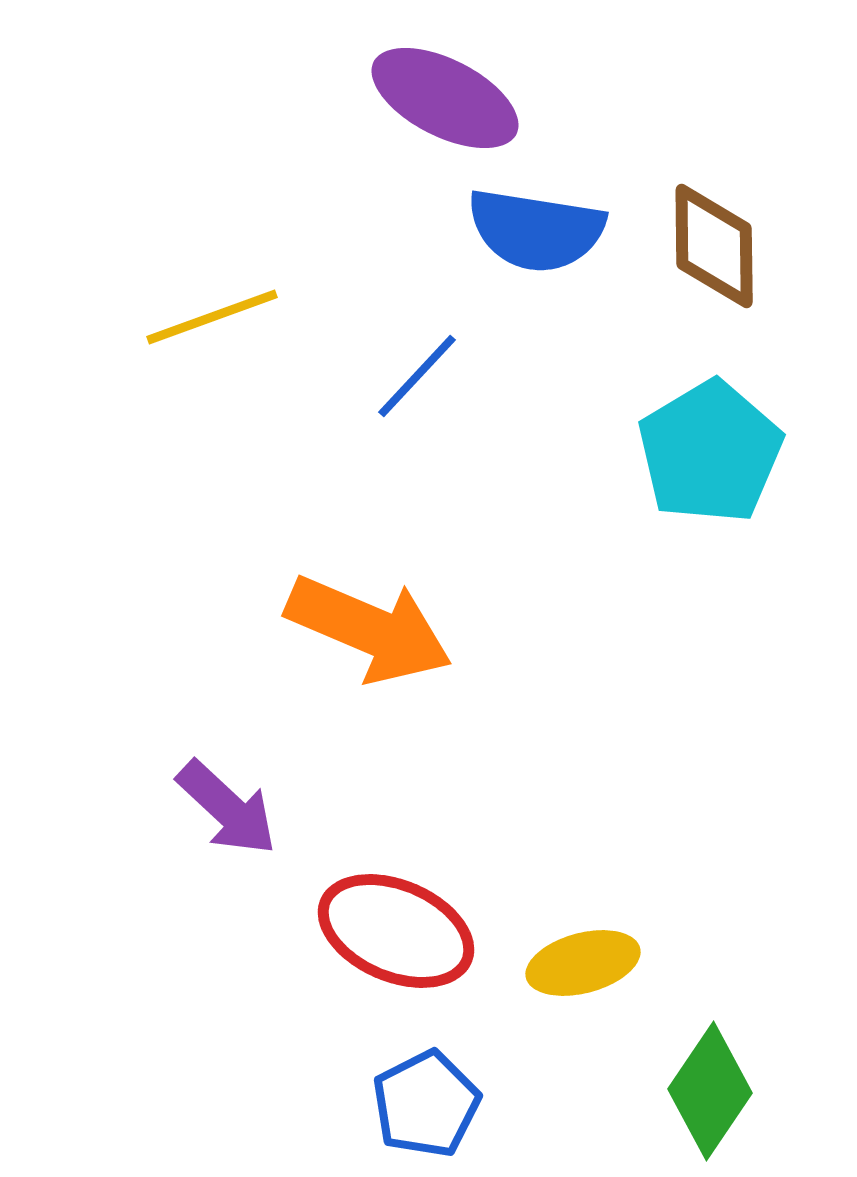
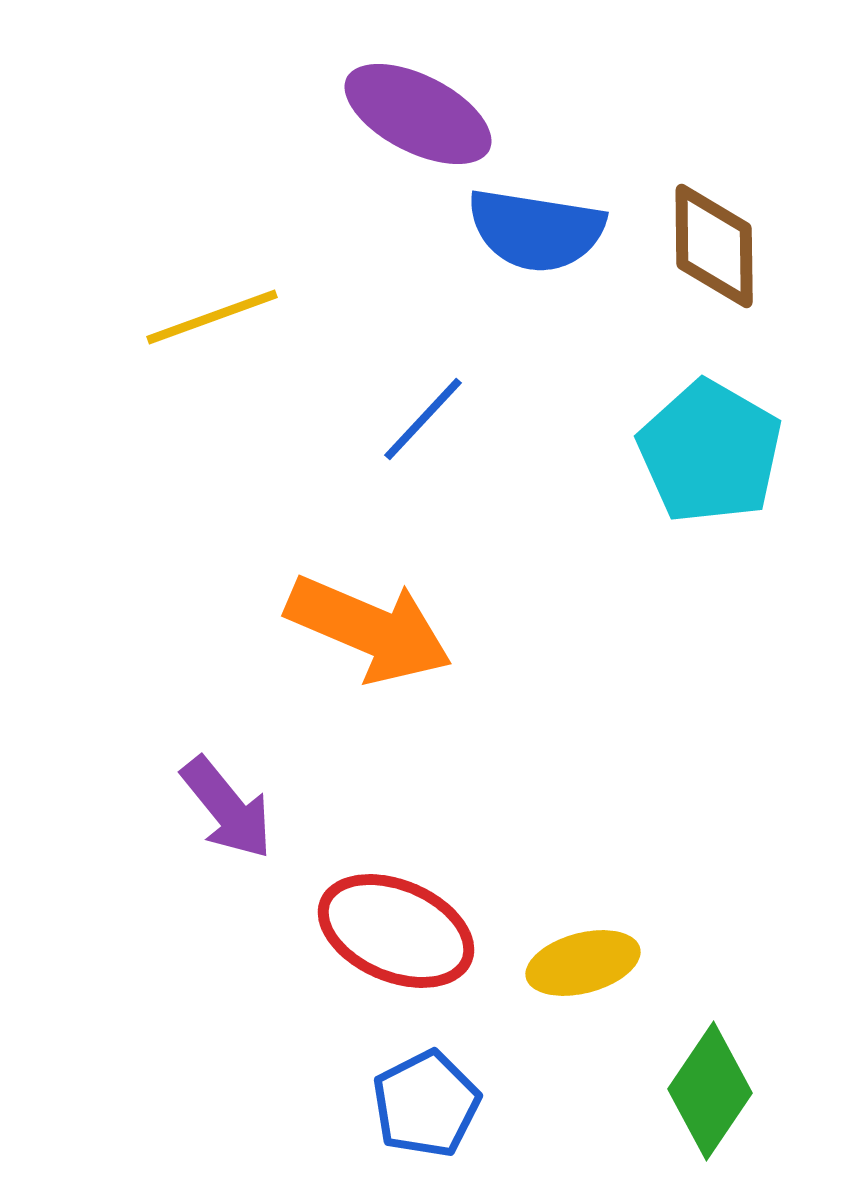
purple ellipse: moved 27 px left, 16 px down
blue line: moved 6 px right, 43 px down
cyan pentagon: rotated 11 degrees counterclockwise
purple arrow: rotated 8 degrees clockwise
